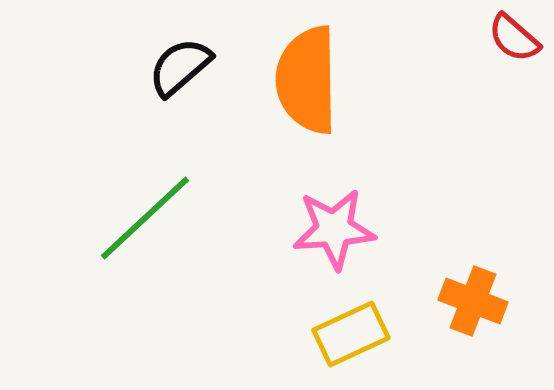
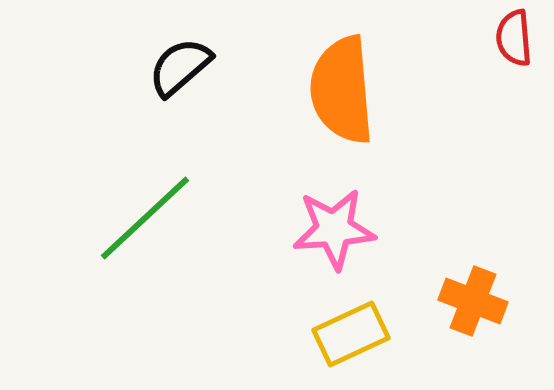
red semicircle: rotated 44 degrees clockwise
orange semicircle: moved 35 px right, 10 px down; rotated 4 degrees counterclockwise
